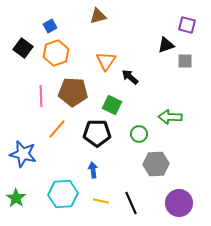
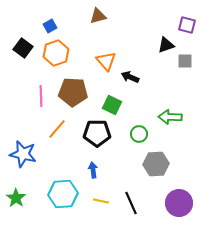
orange triangle: rotated 15 degrees counterclockwise
black arrow: rotated 18 degrees counterclockwise
